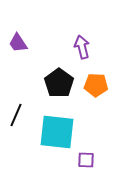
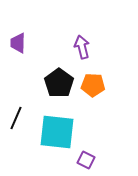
purple trapezoid: rotated 35 degrees clockwise
orange pentagon: moved 3 px left
black line: moved 3 px down
purple square: rotated 24 degrees clockwise
